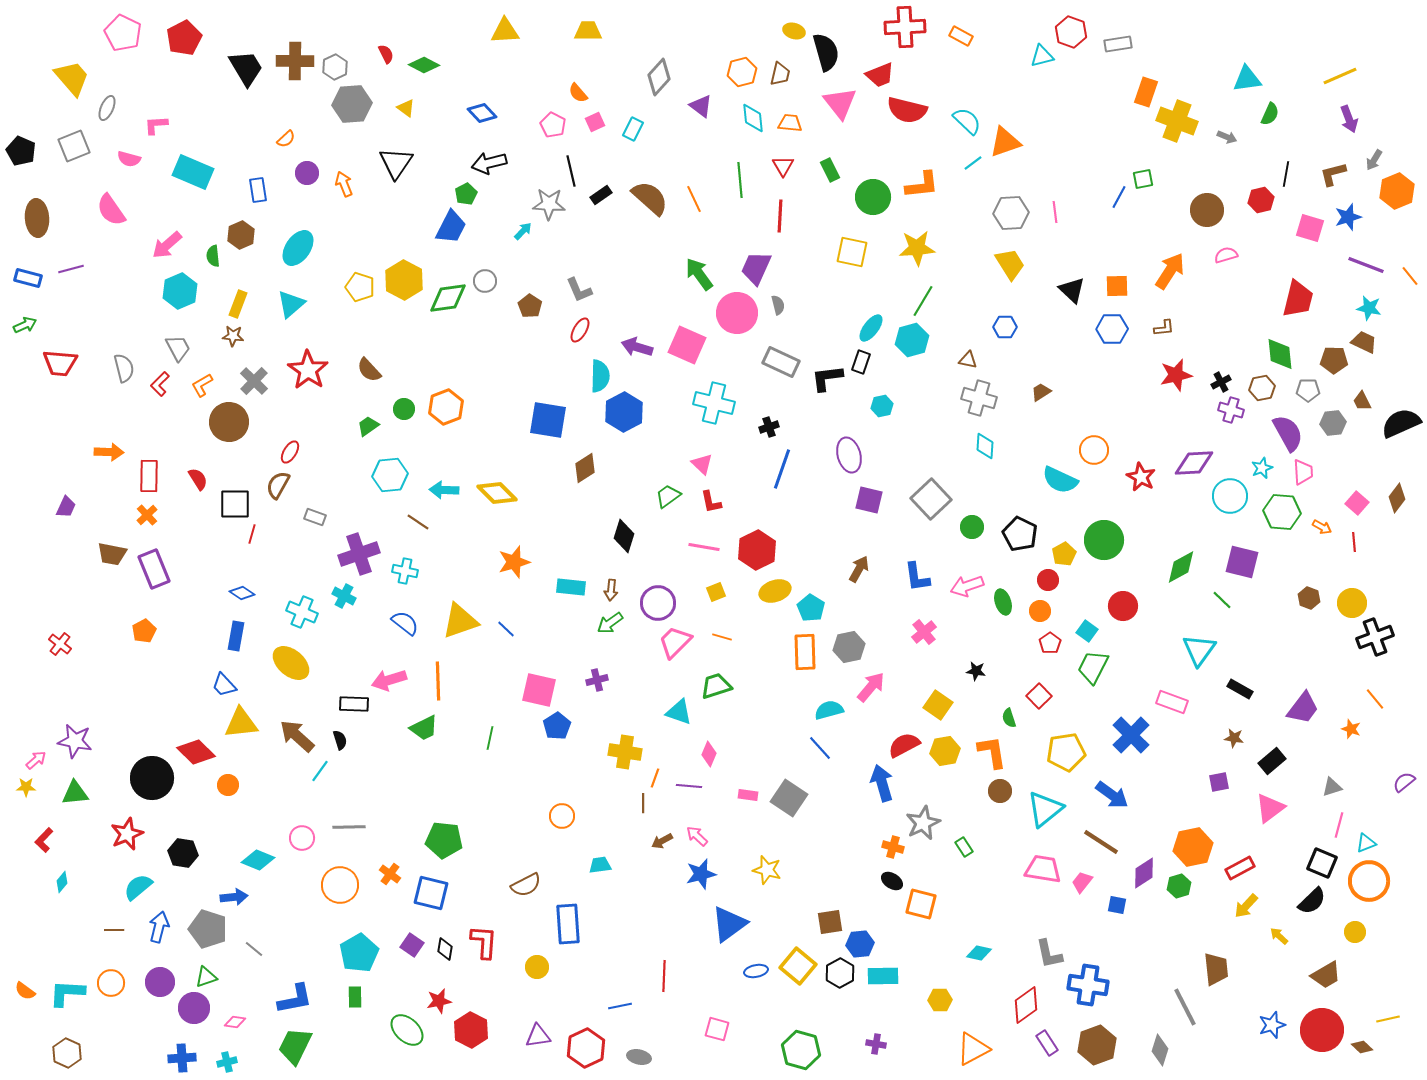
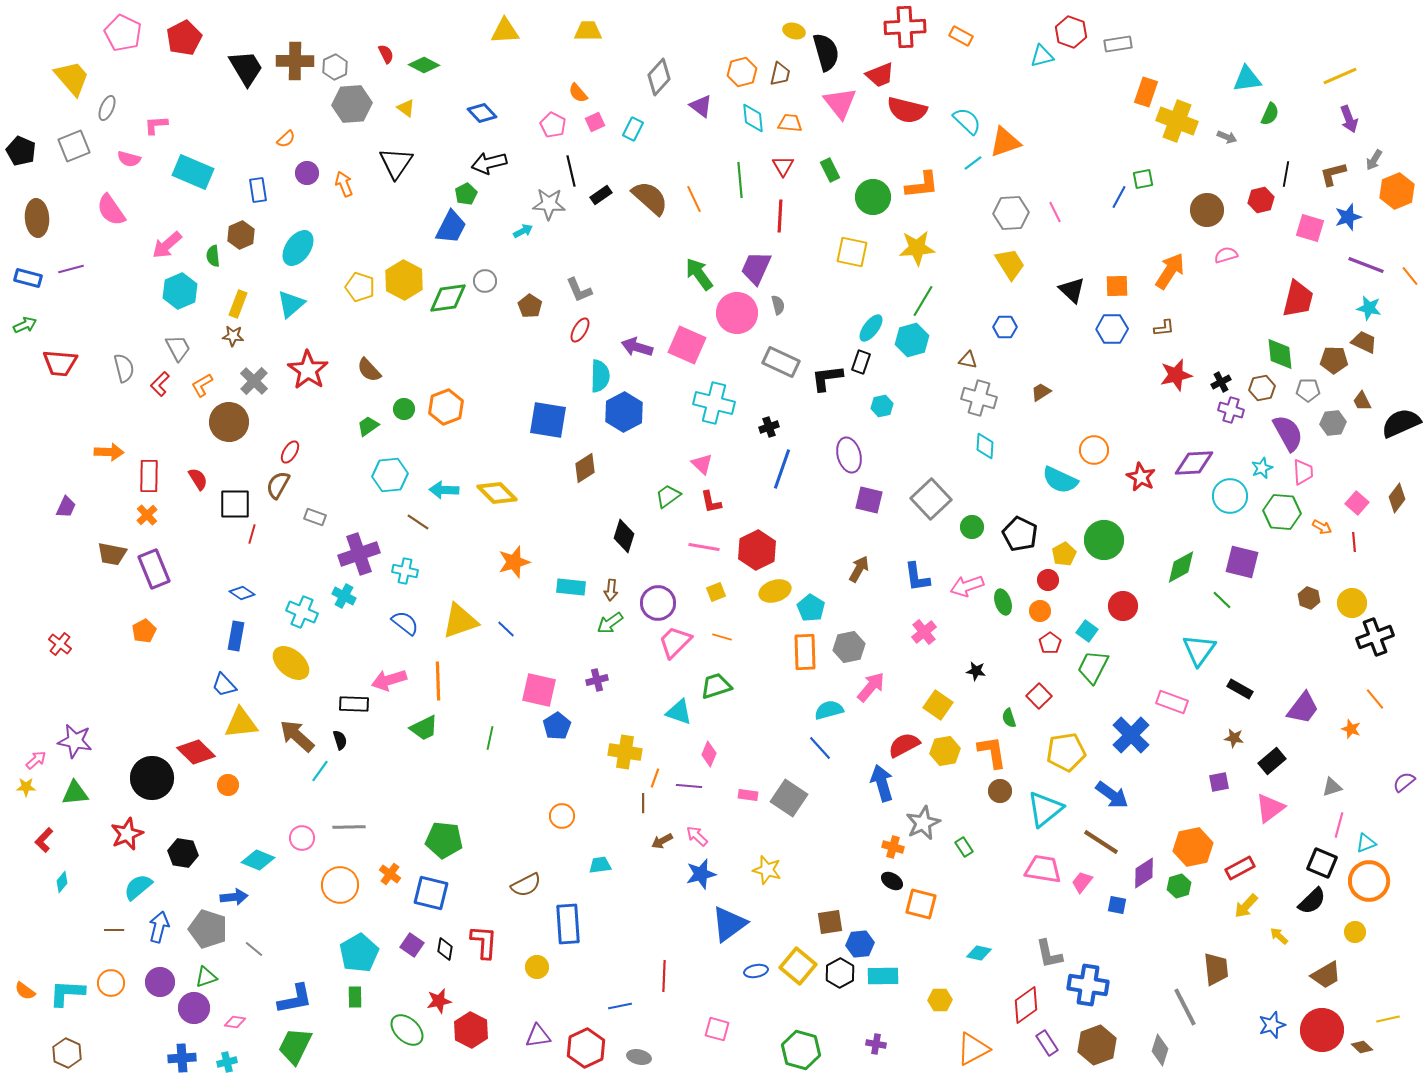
pink line at (1055, 212): rotated 20 degrees counterclockwise
cyan arrow at (523, 231): rotated 18 degrees clockwise
